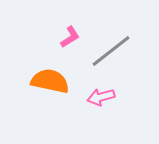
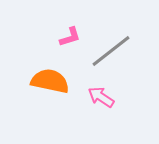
pink L-shape: rotated 15 degrees clockwise
pink arrow: rotated 48 degrees clockwise
